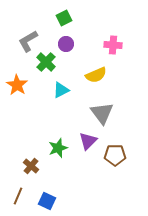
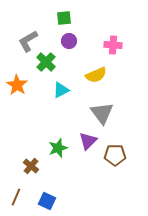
green square: rotated 21 degrees clockwise
purple circle: moved 3 px right, 3 px up
brown line: moved 2 px left, 1 px down
